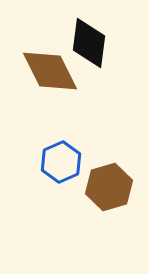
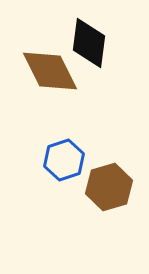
blue hexagon: moved 3 px right, 2 px up; rotated 6 degrees clockwise
